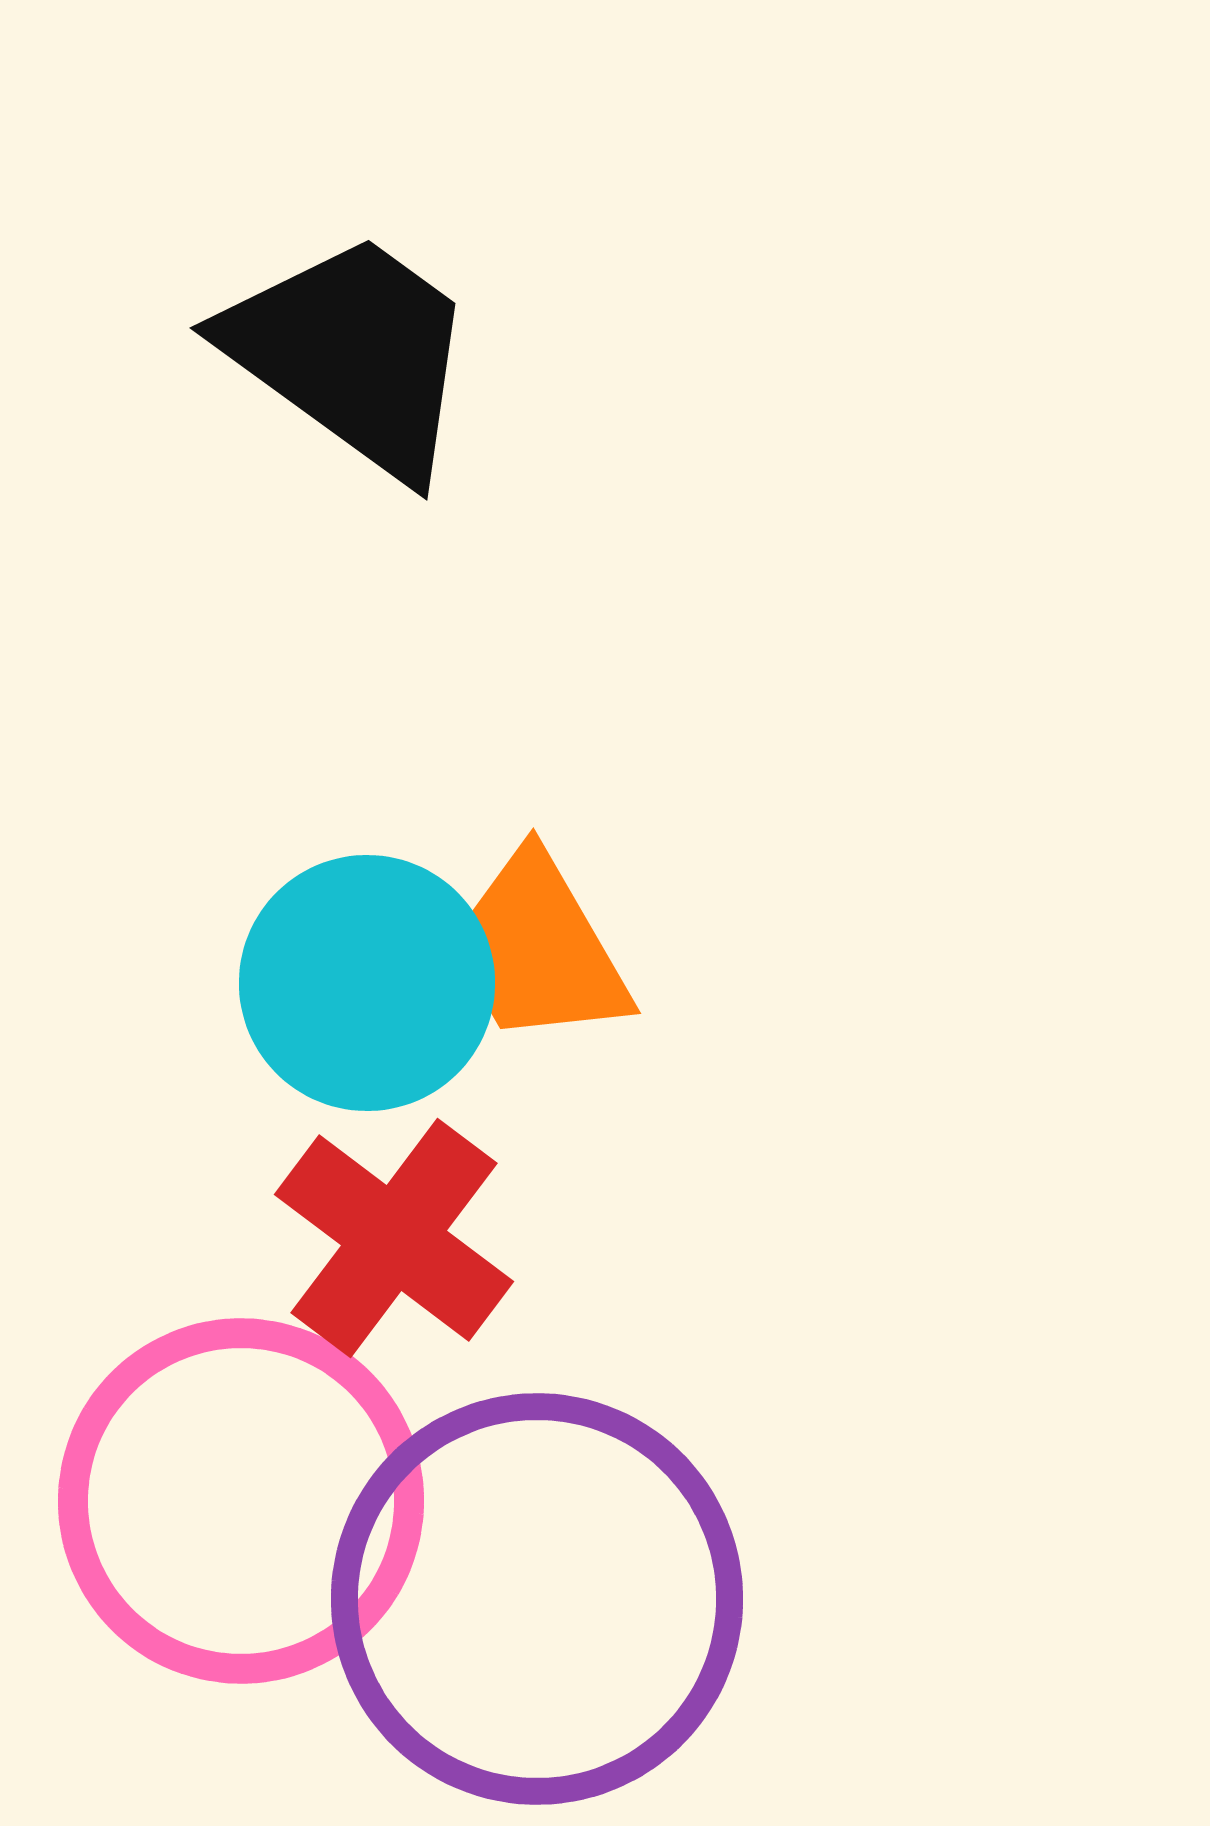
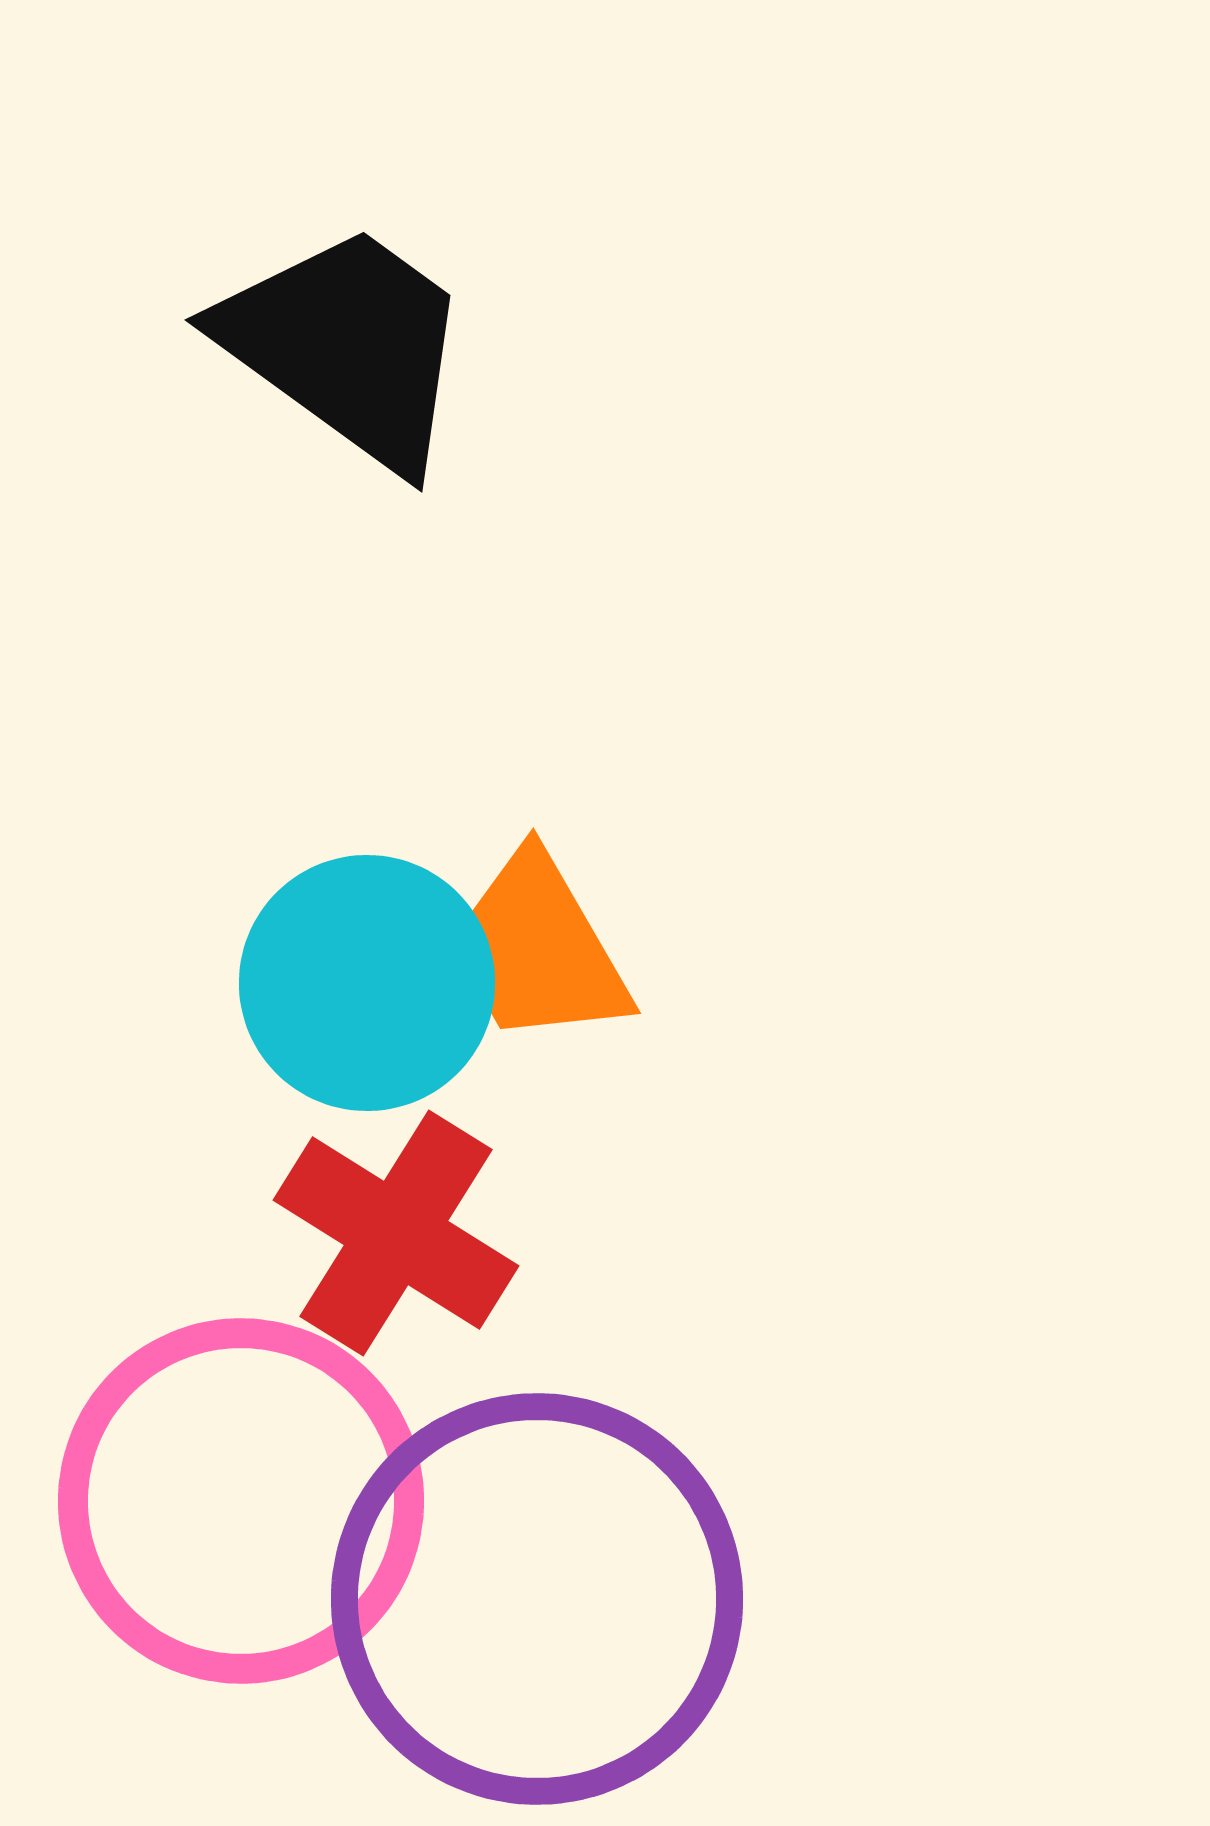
black trapezoid: moved 5 px left, 8 px up
red cross: moved 2 px right, 5 px up; rotated 5 degrees counterclockwise
